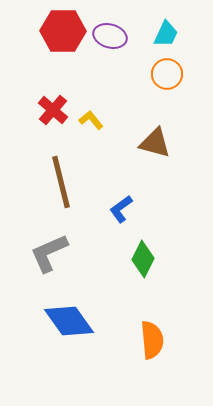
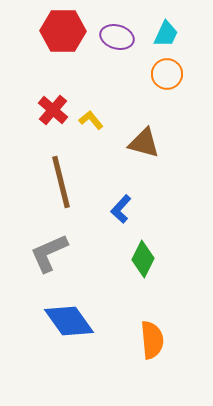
purple ellipse: moved 7 px right, 1 px down
brown triangle: moved 11 px left
blue L-shape: rotated 12 degrees counterclockwise
